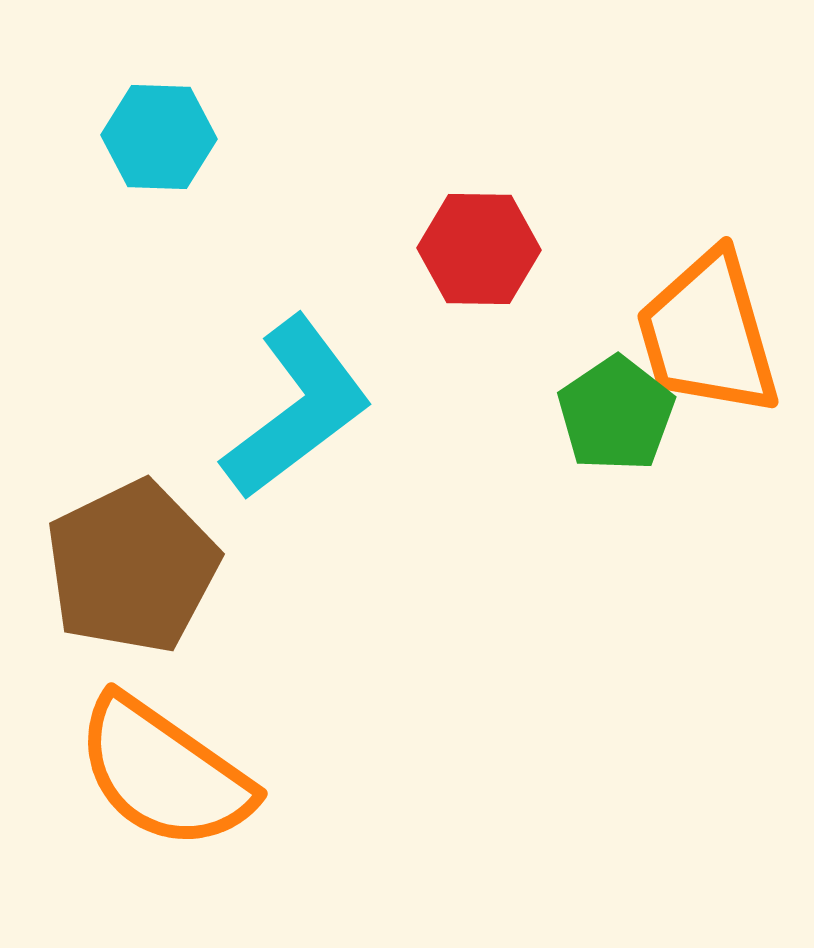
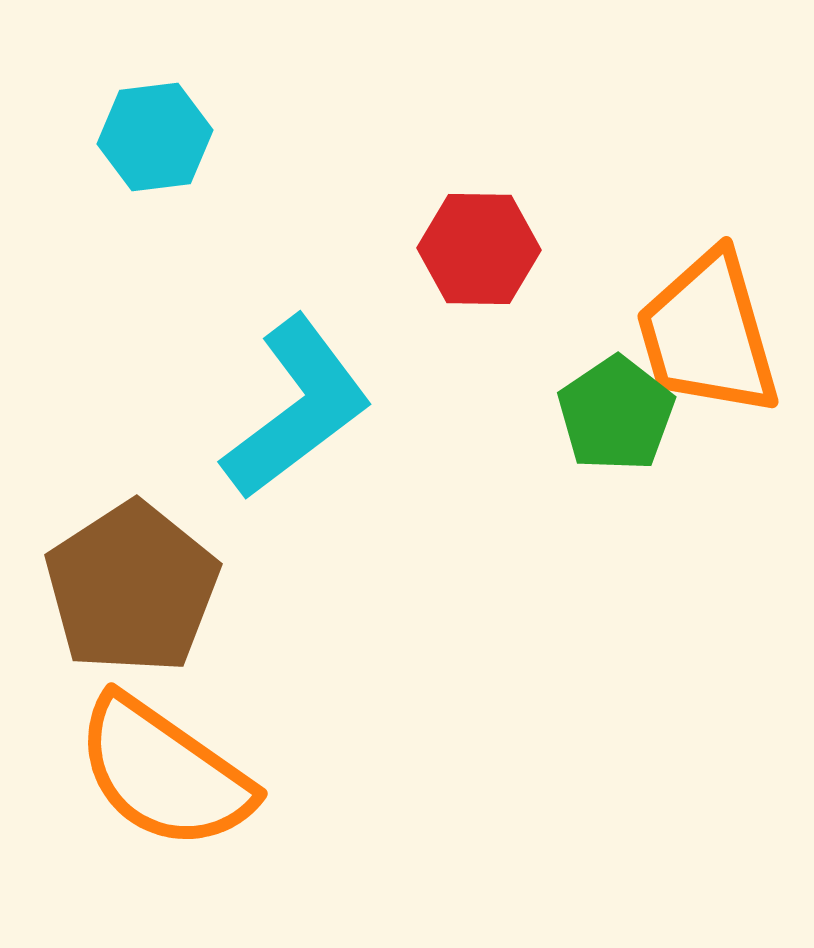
cyan hexagon: moved 4 px left; rotated 9 degrees counterclockwise
brown pentagon: moved 21 px down; rotated 7 degrees counterclockwise
